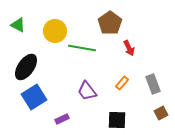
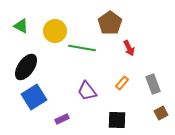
green triangle: moved 3 px right, 1 px down
